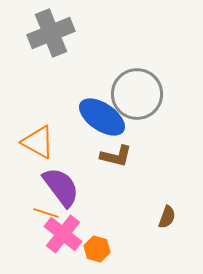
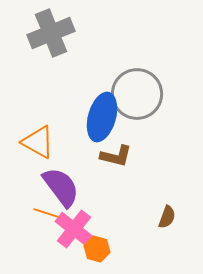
blue ellipse: rotated 72 degrees clockwise
pink cross: moved 11 px right, 5 px up
